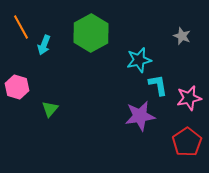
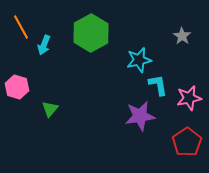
gray star: rotated 12 degrees clockwise
